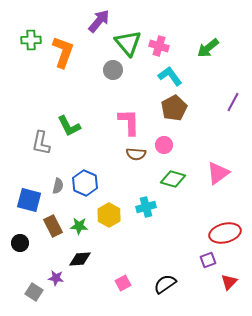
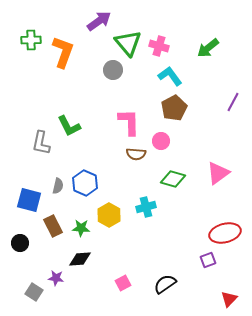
purple arrow: rotated 15 degrees clockwise
pink circle: moved 3 px left, 4 px up
green star: moved 2 px right, 2 px down
red triangle: moved 17 px down
